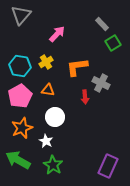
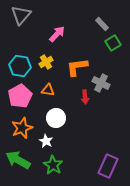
white circle: moved 1 px right, 1 px down
